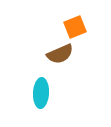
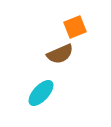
cyan ellipse: rotated 40 degrees clockwise
